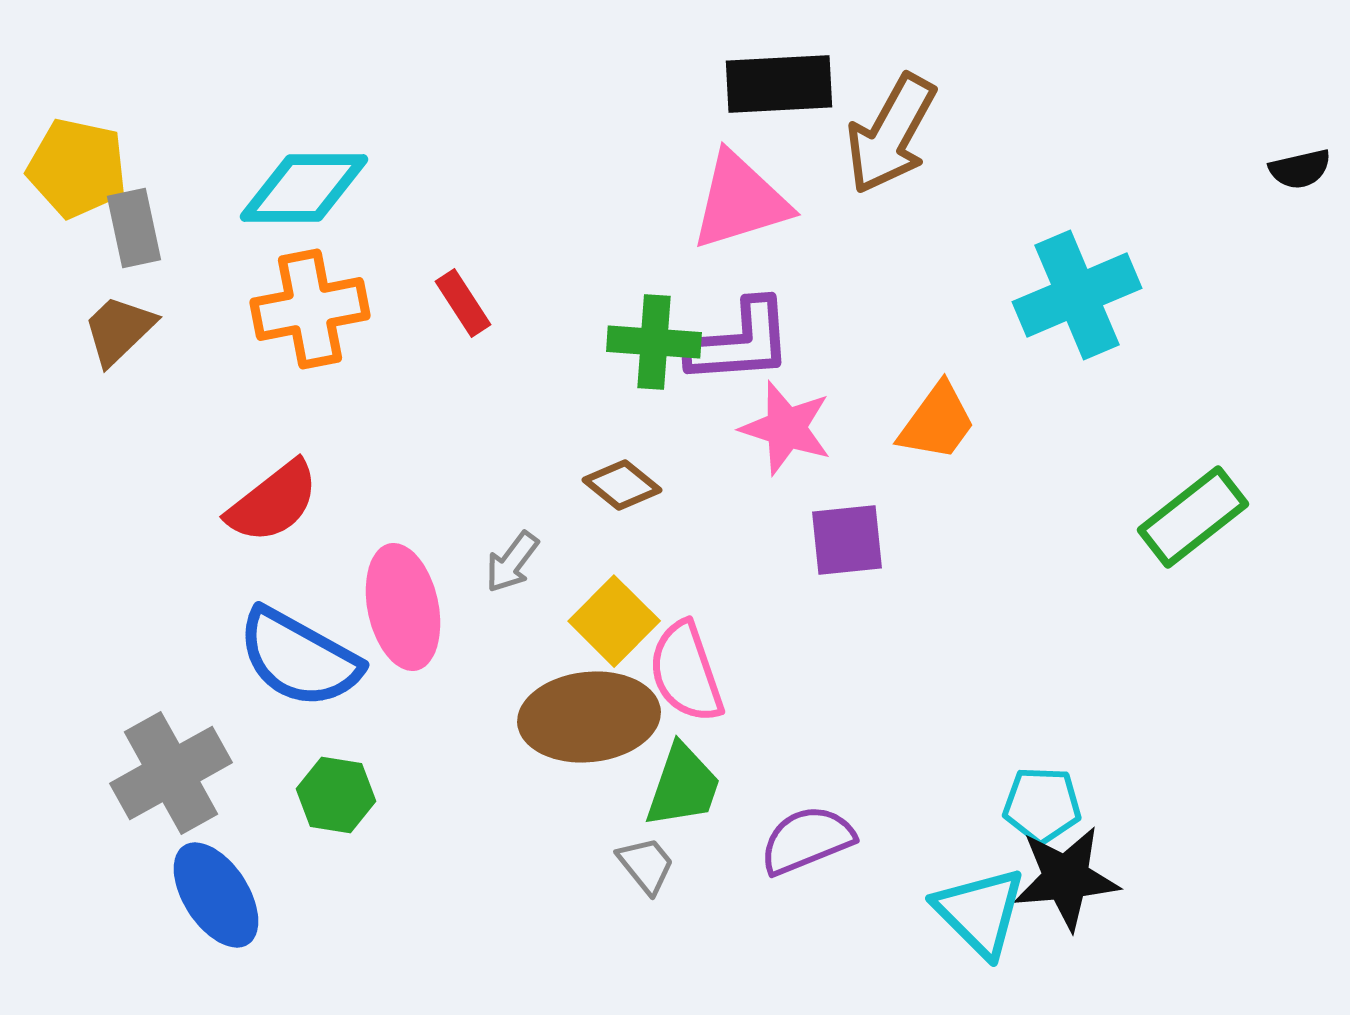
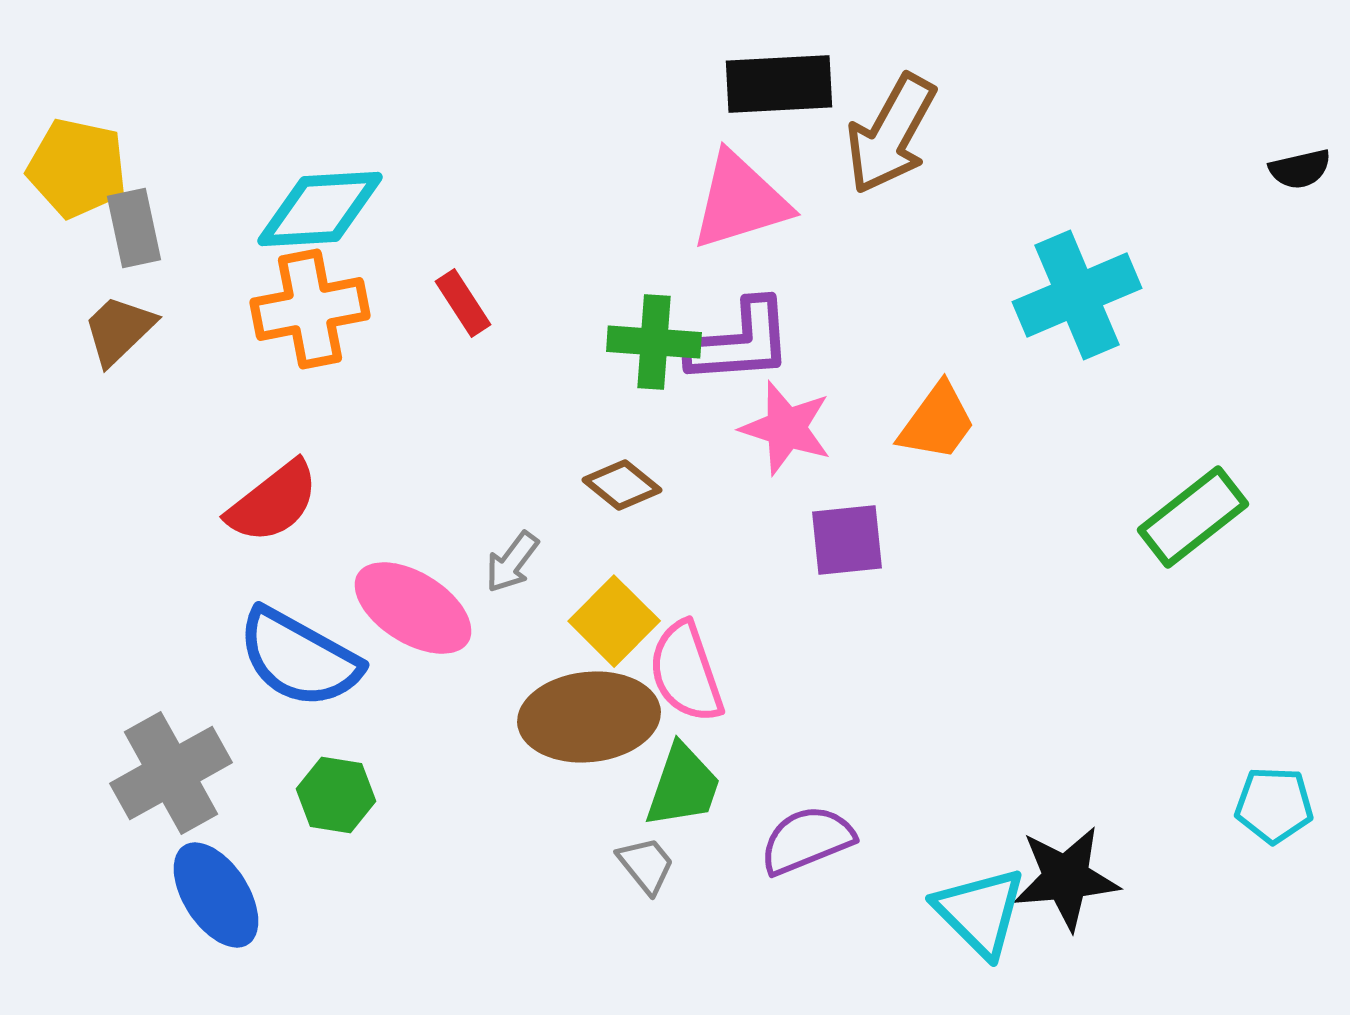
cyan diamond: moved 16 px right, 21 px down; rotated 3 degrees counterclockwise
pink ellipse: moved 10 px right, 1 px down; rotated 46 degrees counterclockwise
cyan pentagon: moved 232 px right
